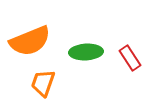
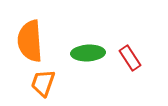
orange semicircle: rotated 108 degrees clockwise
green ellipse: moved 2 px right, 1 px down
